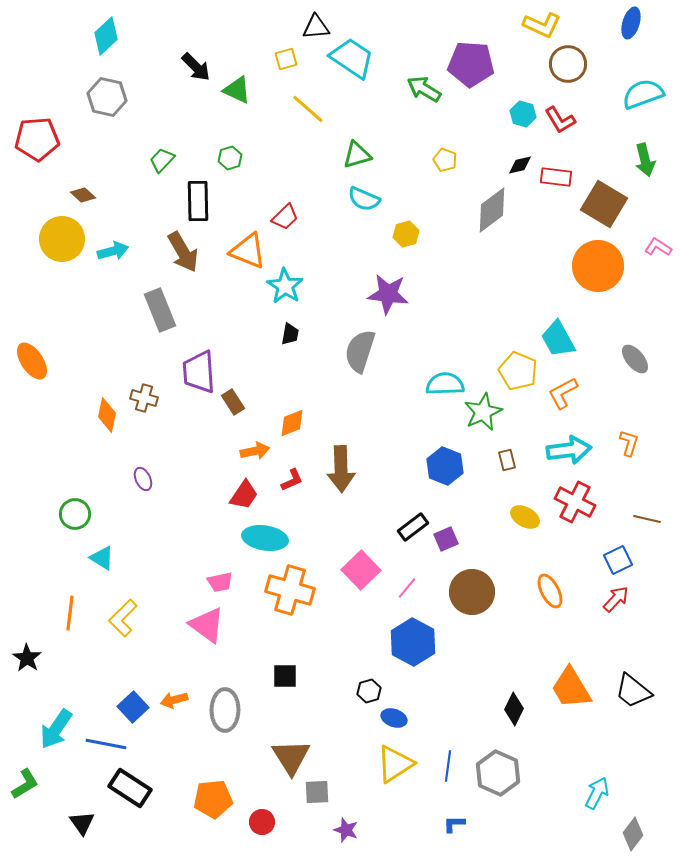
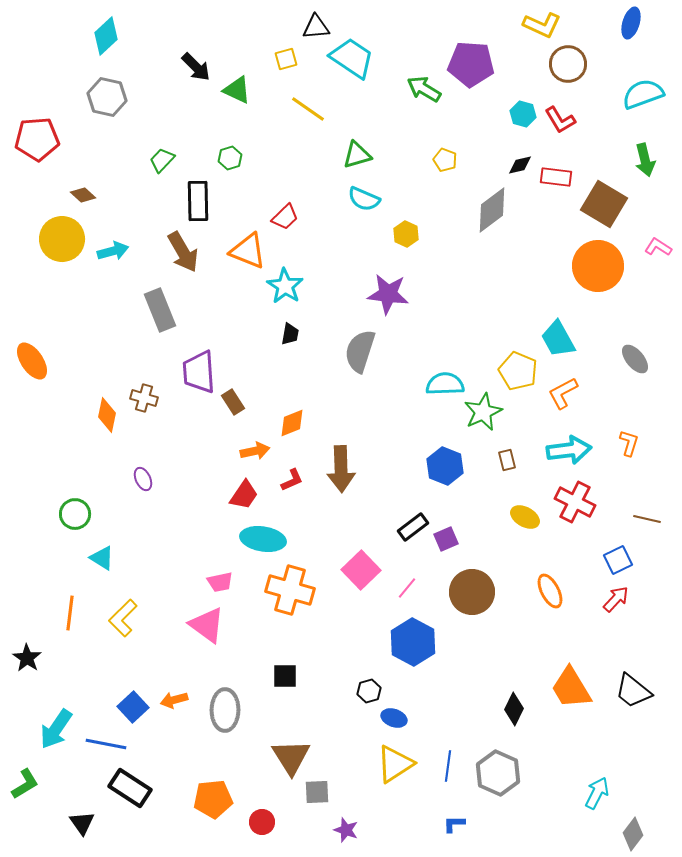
yellow line at (308, 109): rotated 6 degrees counterclockwise
yellow hexagon at (406, 234): rotated 20 degrees counterclockwise
cyan ellipse at (265, 538): moved 2 px left, 1 px down
